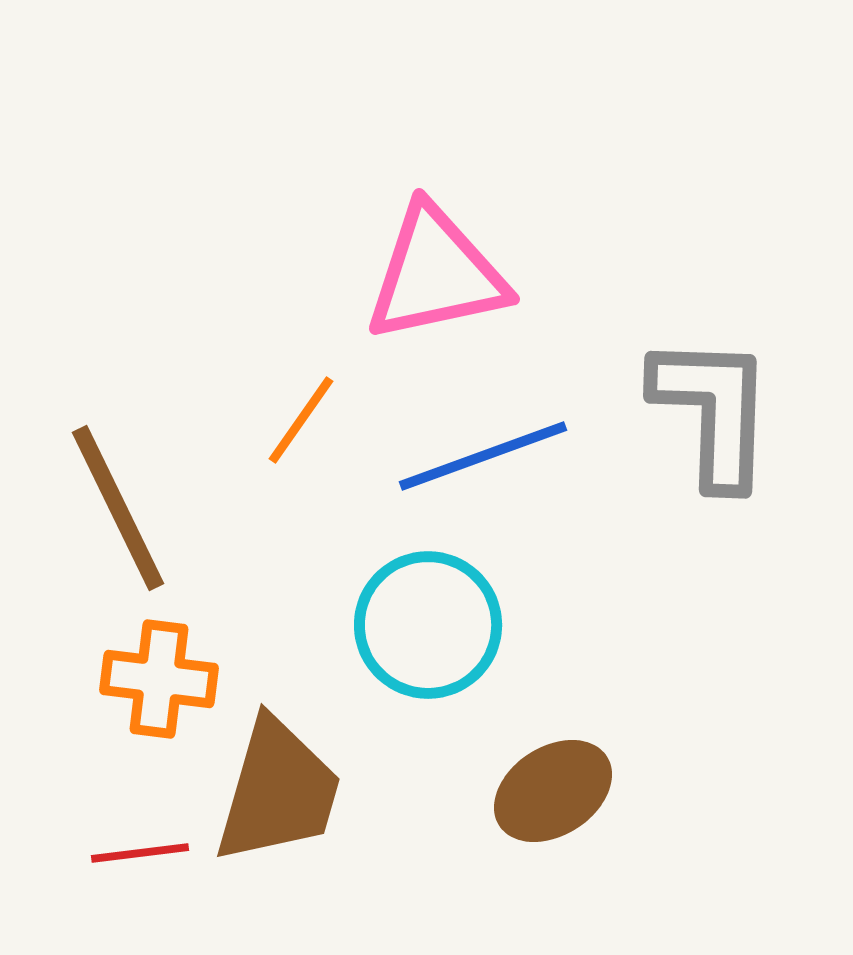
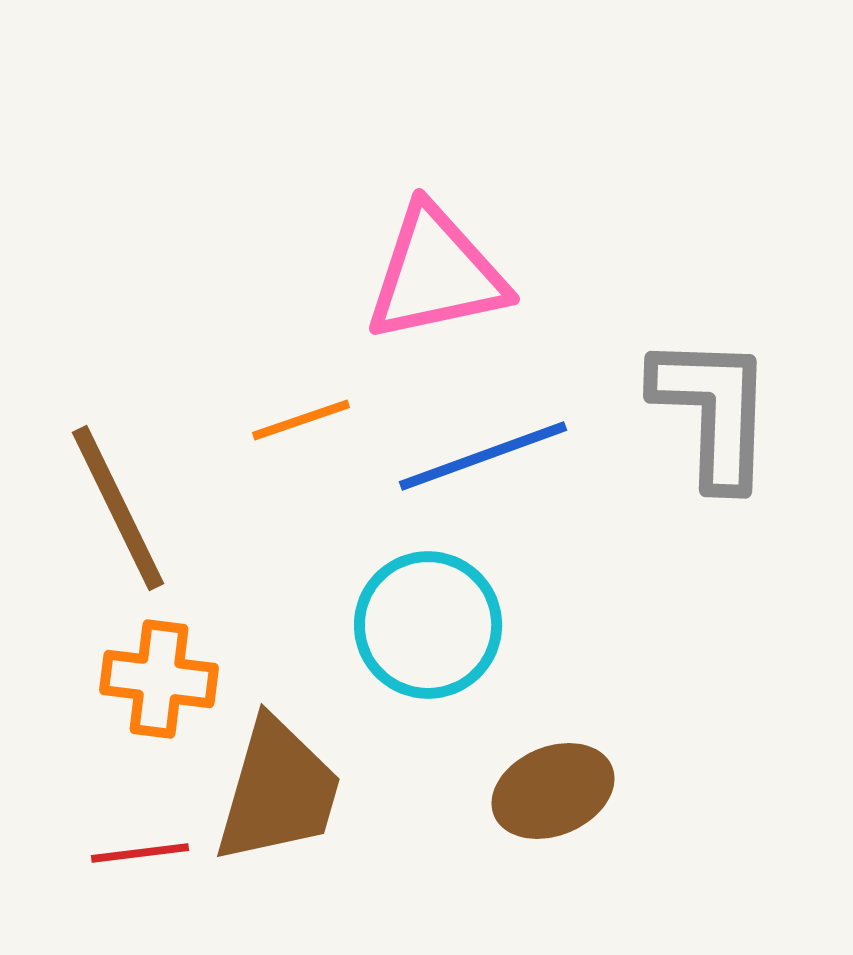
orange line: rotated 36 degrees clockwise
brown ellipse: rotated 10 degrees clockwise
